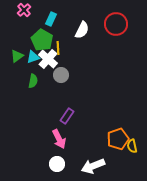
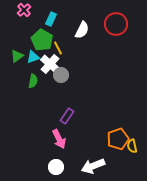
yellow line: rotated 24 degrees counterclockwise
white cross: moved 2 px right, 5 px down
white circle: moved 1 px left, 3 px down
